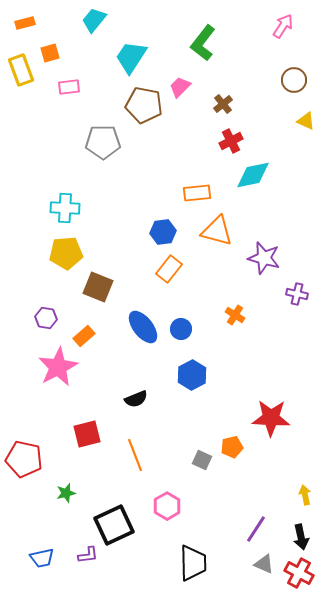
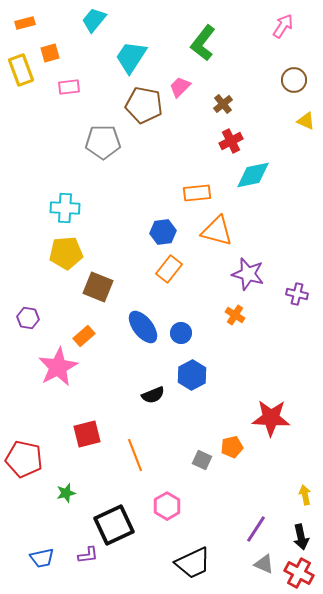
purple star at (264, 258): moved 16 px left, 16 px down
purple hexagon at (46, 318): moved 18 px left
blue circle at (181, 329): moved 4 px down
black semicircle at (136, 399): moved 17 px right, 4 px up
black trapezoid at (193, 563): rotated 66 degrees clockwise
